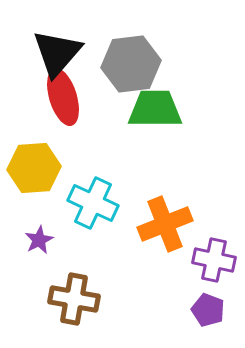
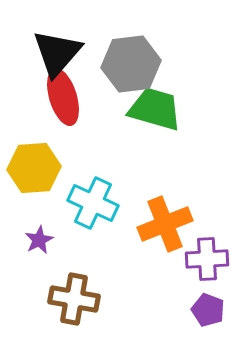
green trapezoid: rotated 16 degrees clockwise
purple cross: moved 7 px left, 1 px up; rotated 15 degrees counterclockwise
